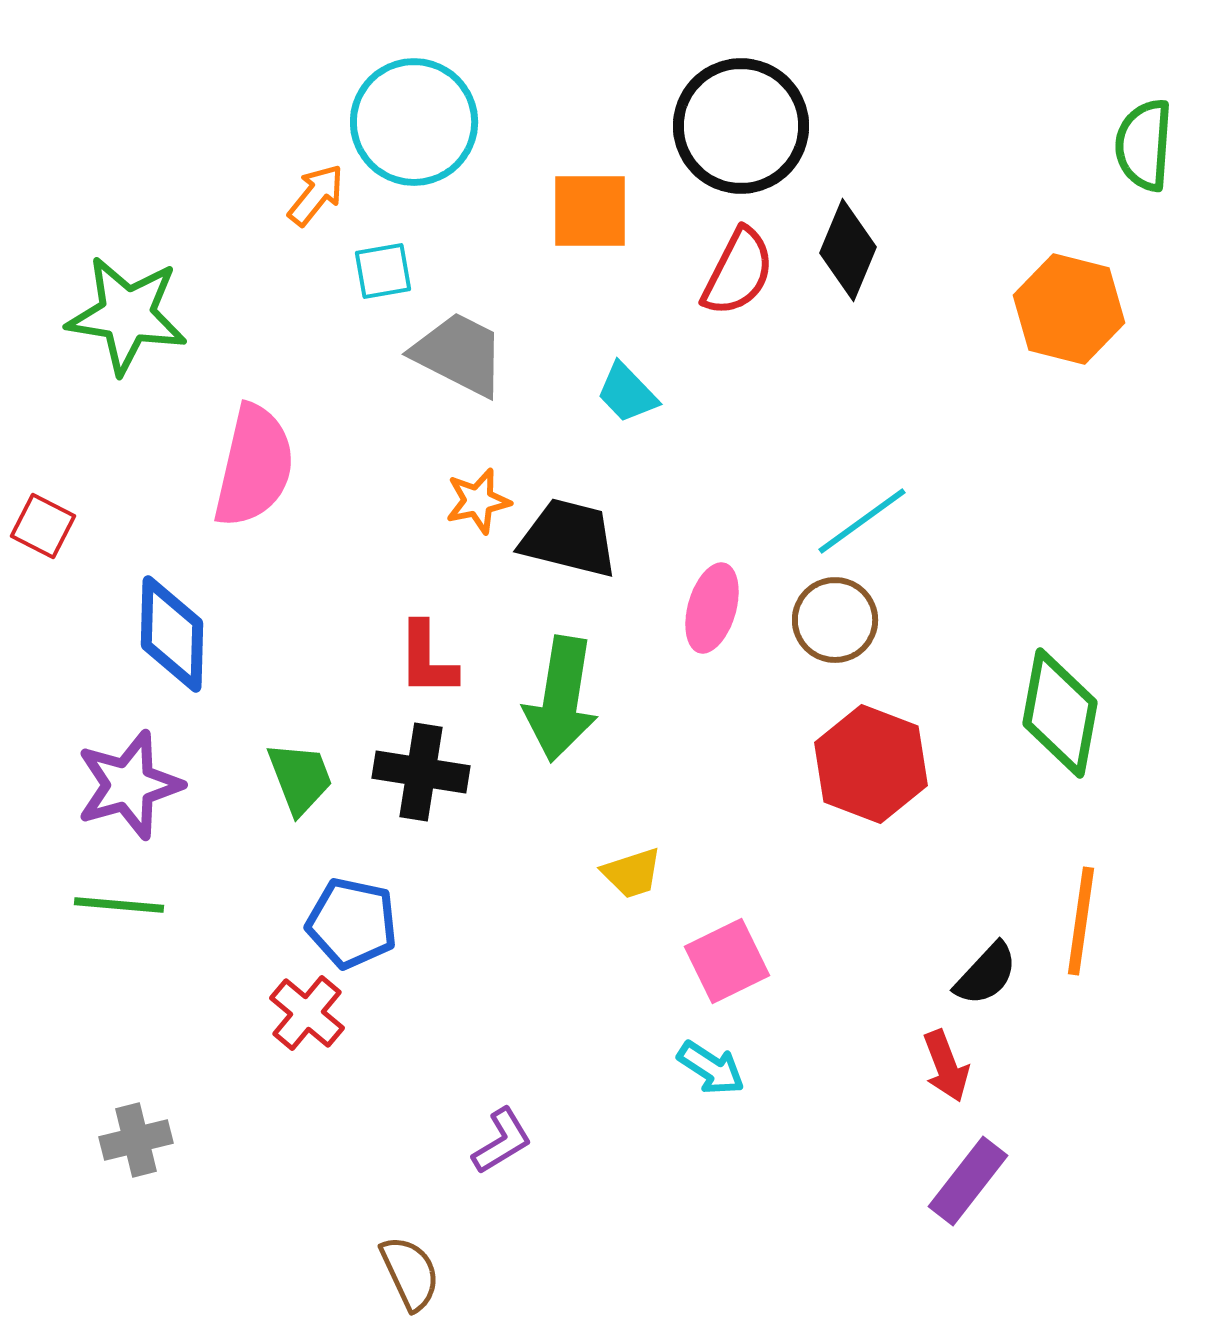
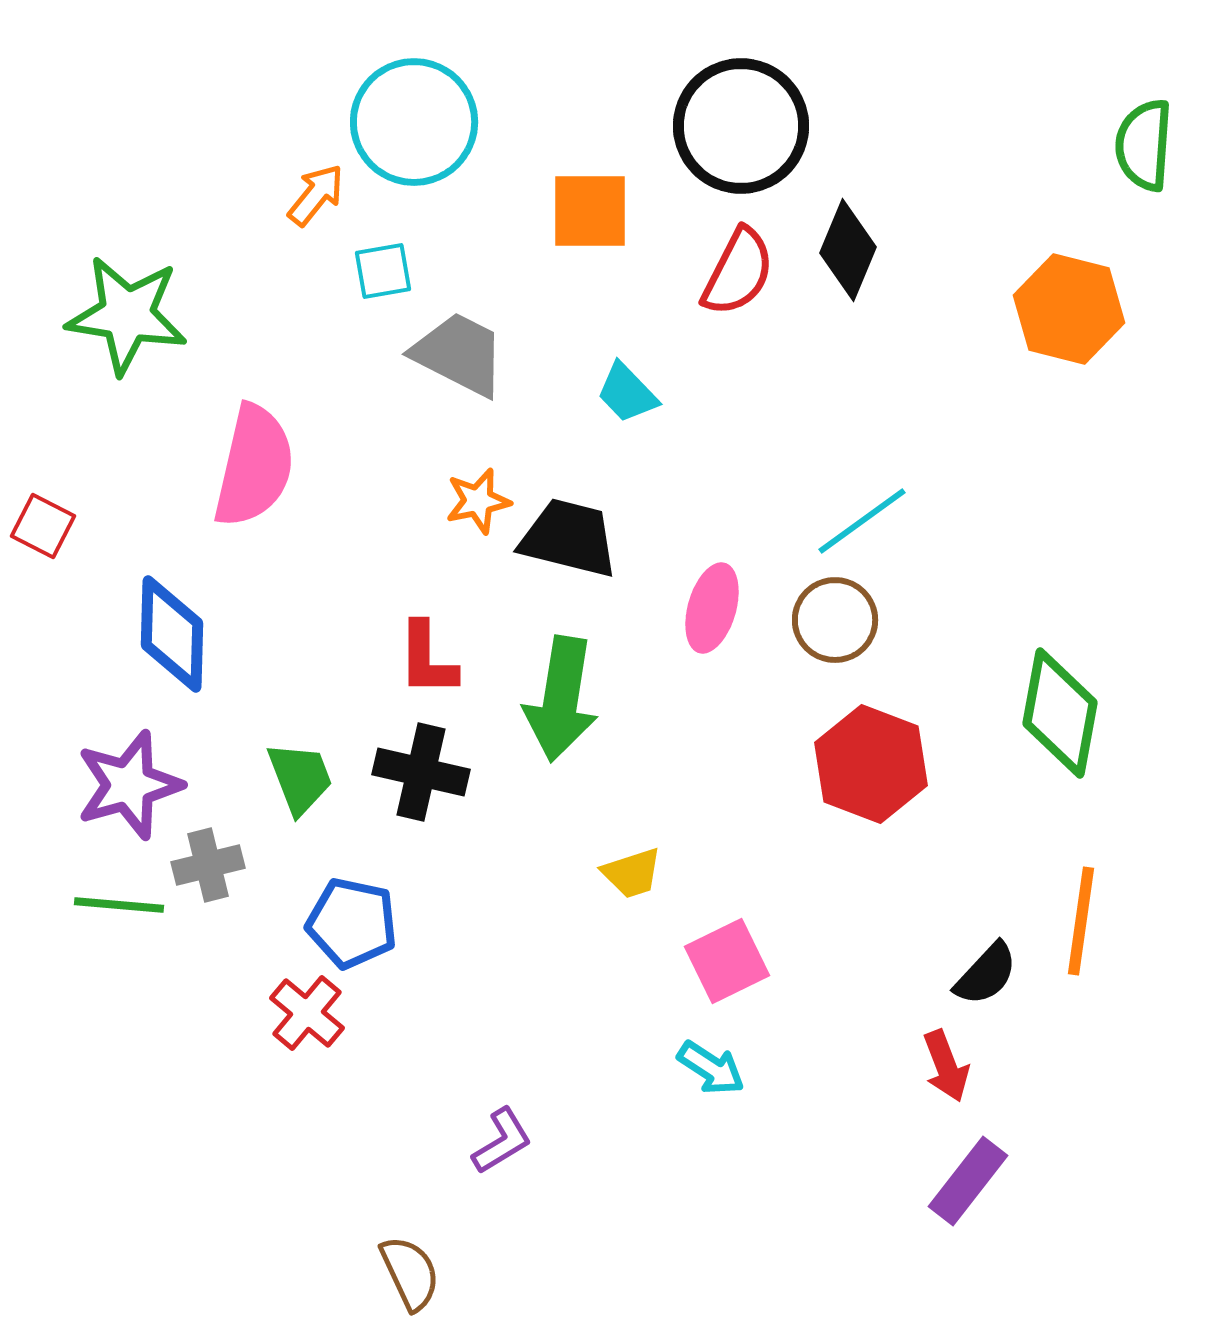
black cross: rotated 4 degrees clockwise
gray cross: moved 72 px right, 275 px up
